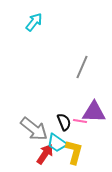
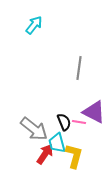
cyan arrow: moved 3 px down
gray line: moved 3 px left, 1 px down; rotated 15 degrees counterclockwise
purple triangle: rotated 25 degrees clockwise
pink line: moved 1 px left, 1 px down
cyan trapezoid: rotated 40 degrees clockwise
yellow L-shape: moved 4 px down
